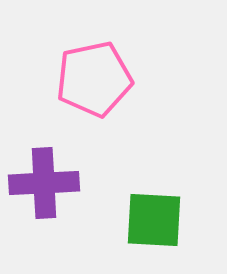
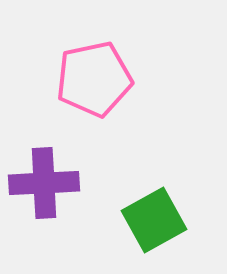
green square: rotated 32 degrees counterclockwise
